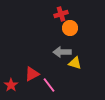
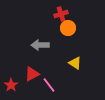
orange circle: moved 2 px left
gray arrow: moved 22 px left, 7 px up
yellow triangle: rotated 16 degrees clockwise
